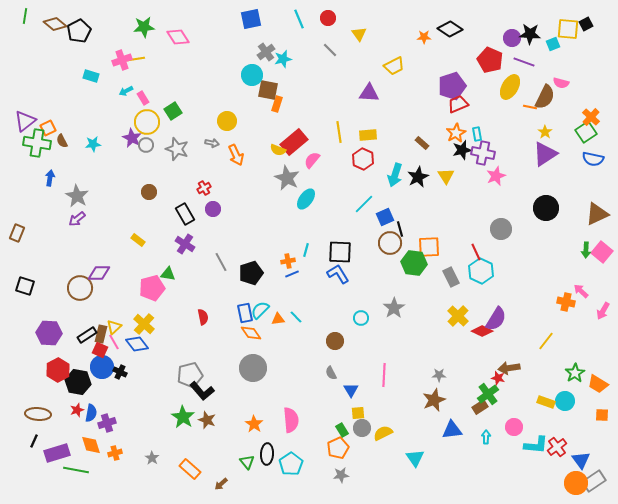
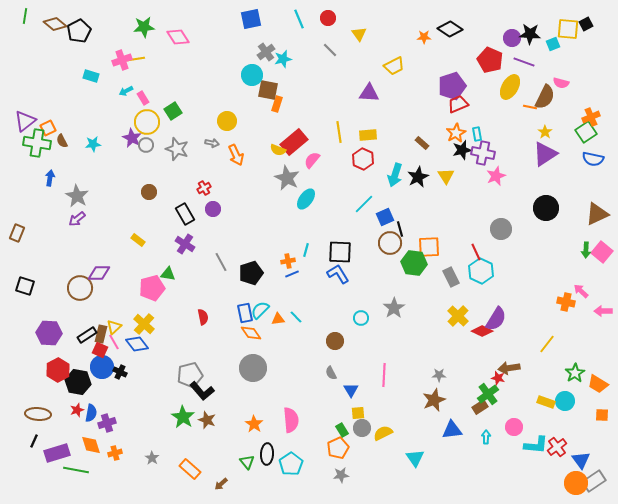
orange cross at (591, 117): rotated 24 degrees clockwise
pink arrow at (603, 311): rotated 60 degrees clockwise
yellow line at (546, 341): moved 1 px right, 3 px down
